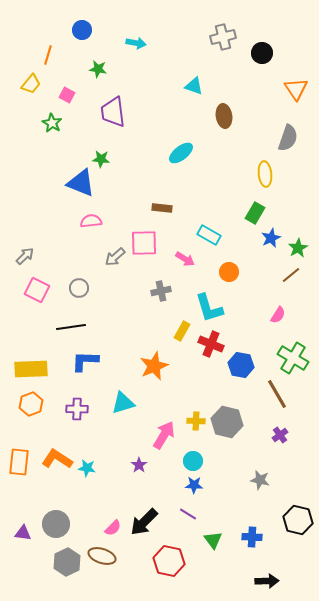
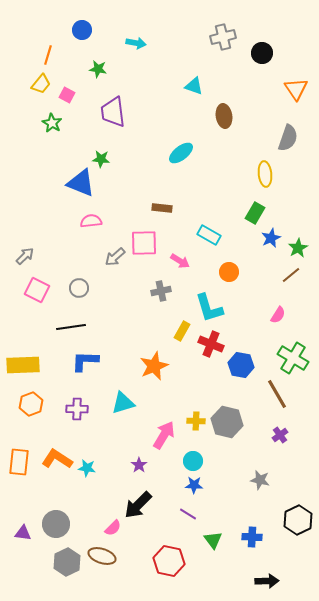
yellow trapezoid at (31, 84): moved 10 px right
pink arrow at (185, 259): moved 5 px left, 2 px down
yellow rectangle at (31, 369): moved 8 px left, 4 px up
black hexagon at (298, 520): rotated 20 degrees clockwise
black arrow at (144, 522): moved 6 px left, 17 px up
